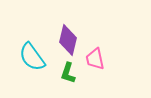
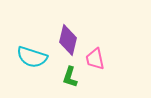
cyan semicircle: rotated 36 degrees counterclockwise
green L-shape: moved 2 px right, 4 px down
